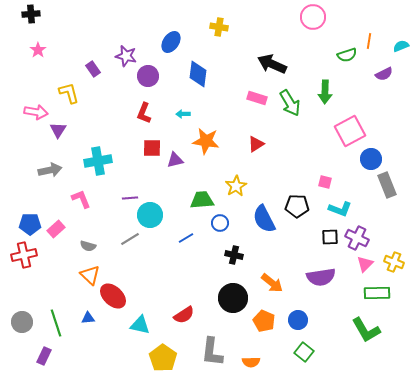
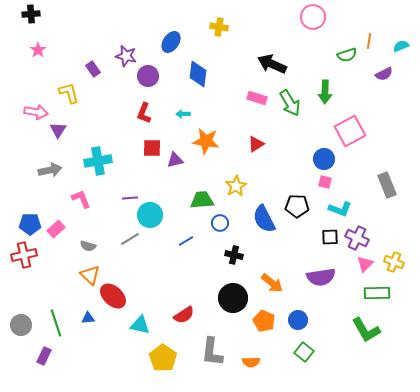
blue circle at (371, 159): moved 47 px left
blue line at (186, 238): moved 3 px down
gray circle at (22, 322): moved 1 px left, 3 px down
